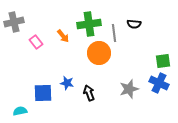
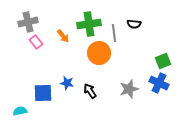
gray cross: moved 14 px right
green square: rotated 14 degrees counterclockwise
black arrow: moved 1 px right, 2 px up; rotated 14 degrees counterclockwise
